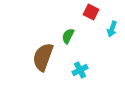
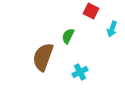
red square: moved 1 px up
cyan cross: moved 2 px down
